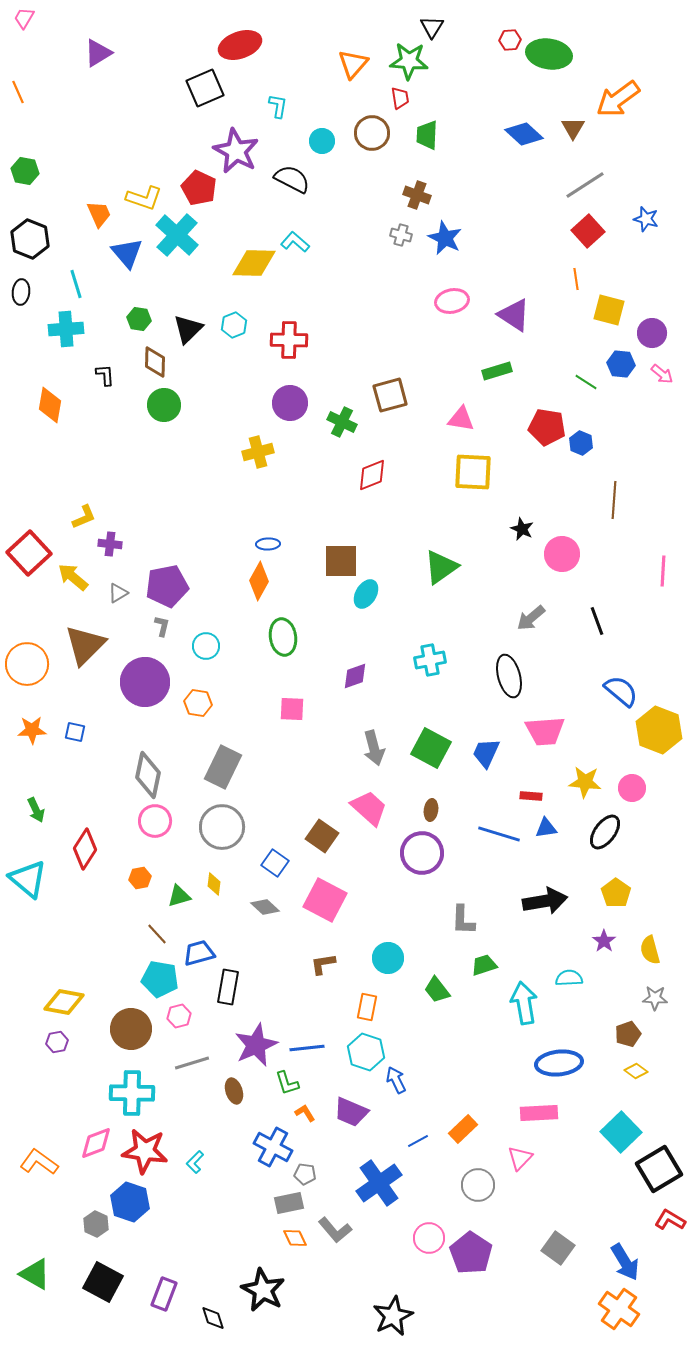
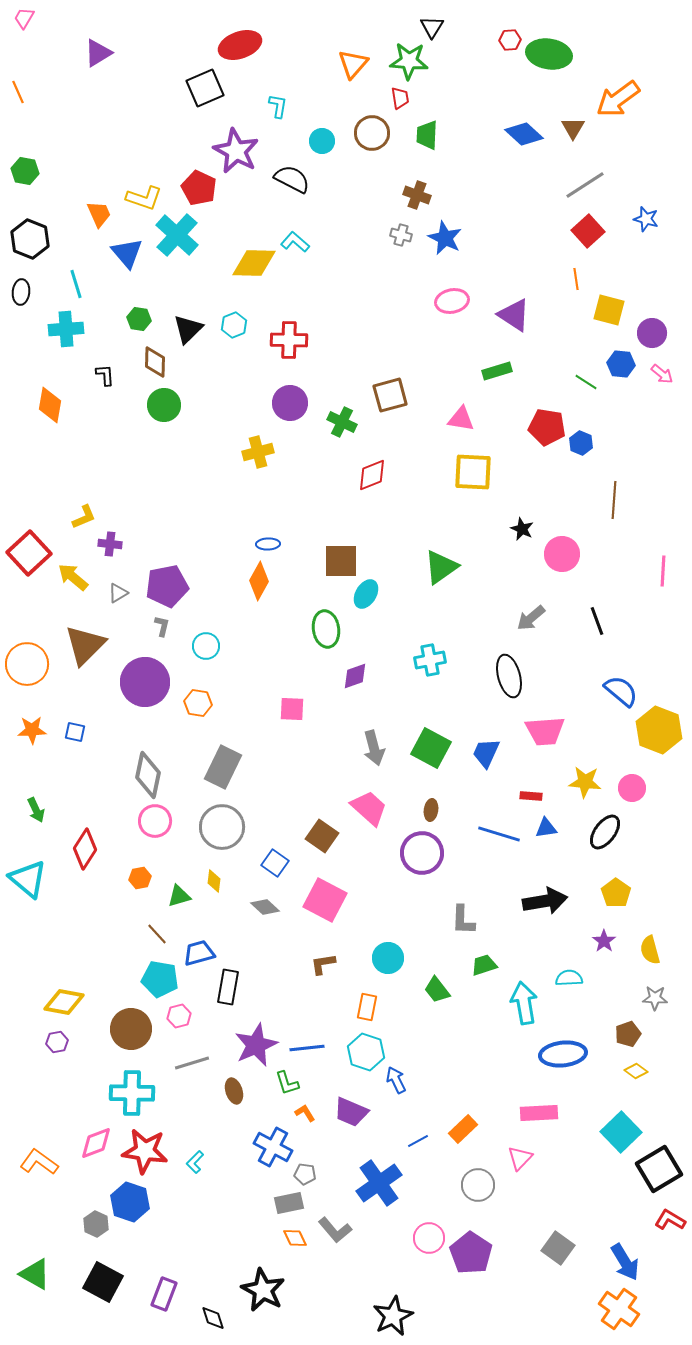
green ellipse at (283, 637): moved 43 px right, 8 px up
yellow diamond at (214, 884): moved 3 px up
blue ellipse at (559, 1063): moved 4 px right, 9 px up
